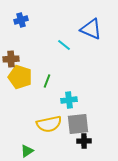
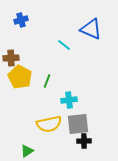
brown cross: moved 1 px up
yellow pentagon: rotated 10 degrees clockwise
